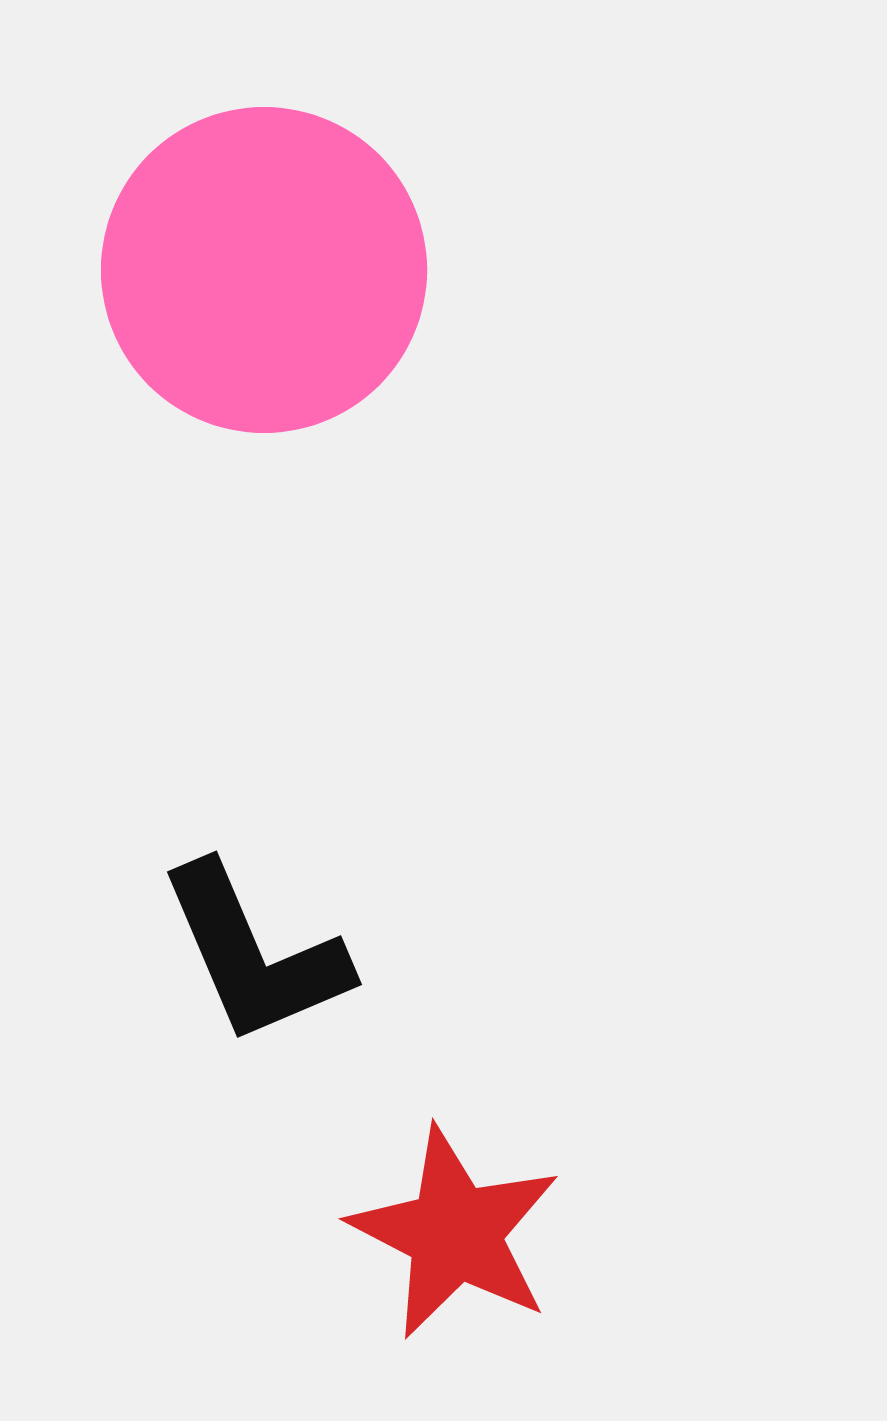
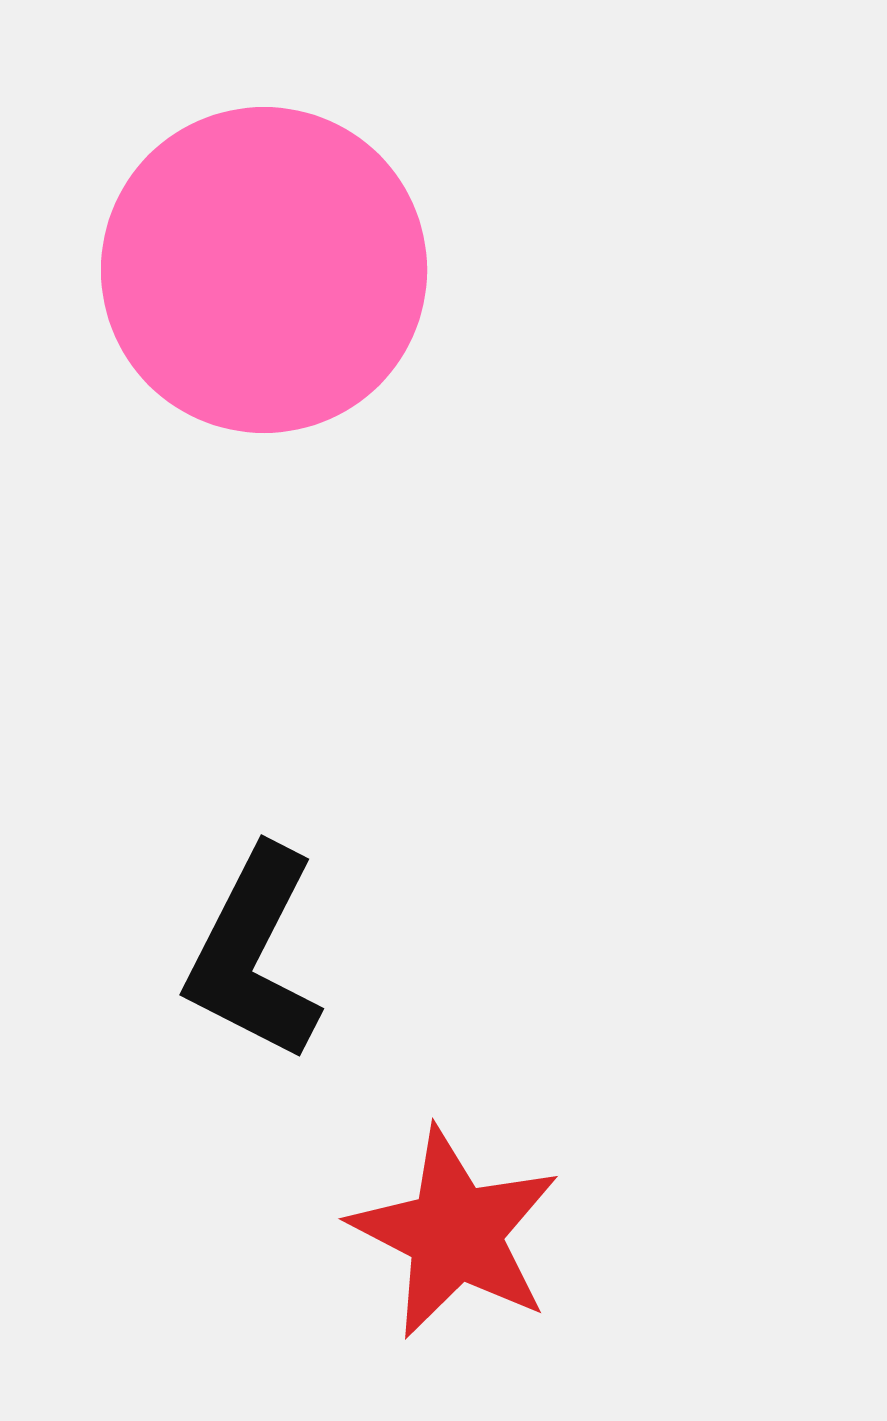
black L-shape: rotated 50 degrees clockwise
